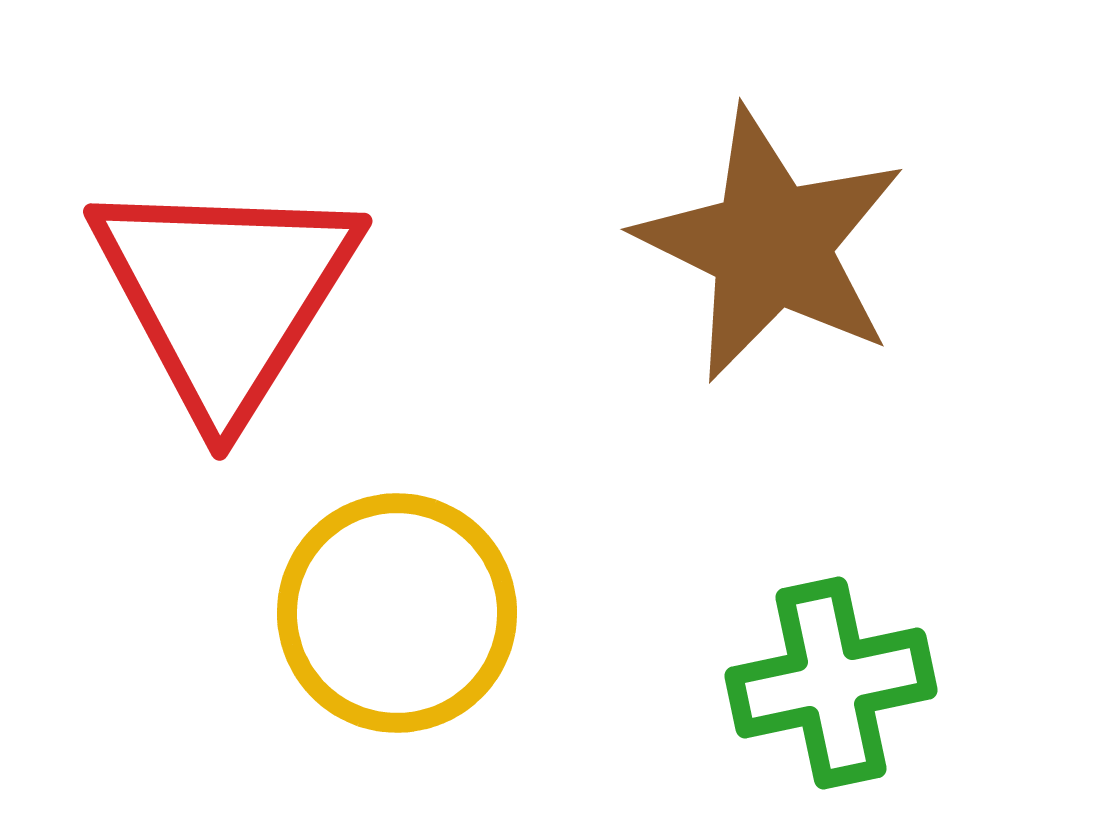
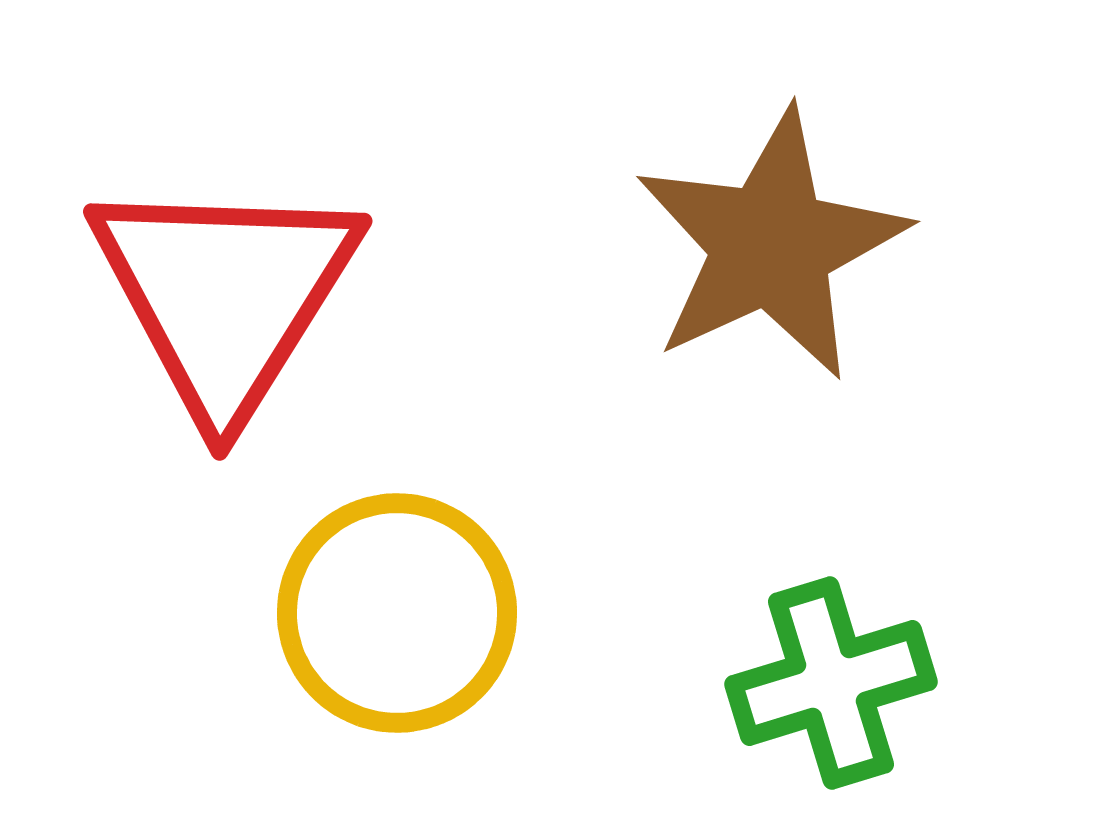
brown star: rotated 21 degrees clockwise
green cross: rotated 5 degrees counterclockwise
